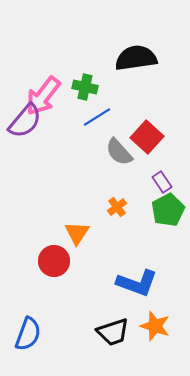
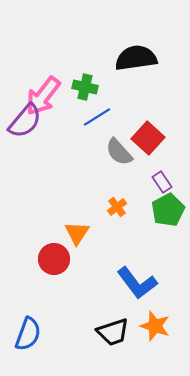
red square: moved 1 px right, 1 px down
red circle: moved 2 px up
blue L-shape: rotated 33 degrees clockwise
